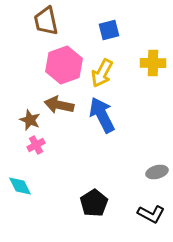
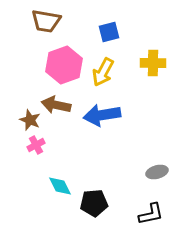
brown trapezoid: rotated 68 degrees counterclockwise
blue square: moved 2 px down
yellow arrow: moved 1 px right, 1 px up
brown arrow: moved 3 px left
blue arrow: rotated 72 degrees counterclockwise
cyan diamond: moved 40 px right
black pentagon: rotated 28 degrees clockwise
black L-shape: rotated 40 degrees counterclockwise
